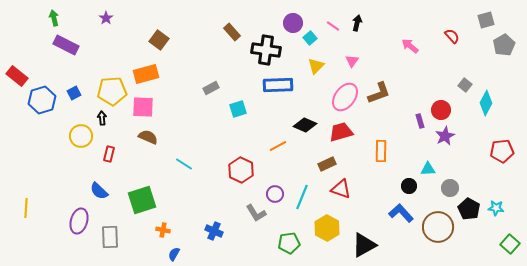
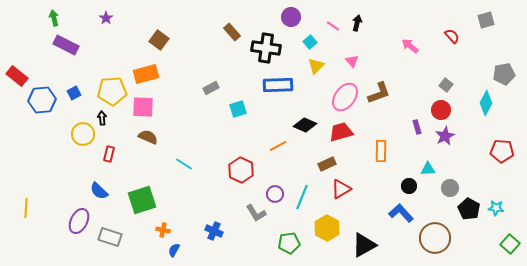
purple circle at (293, 23): moved 2 px left, 6 px up
cyan square at (310, 38): moved 4 px down
gray pentagon at (504, 45): moved 29 px down; rotated 20 degrees clockwise
black cross at (266, 50): moved 2 px up
pink triangle at (352, 61): rotated 16 degrees counterclockwise
gray square at (465, 85): moved 19 px left
blue hexagon at (42, 100): rotated 12 degrees clockwise
purple rectangle at (420, 121): moved 3 px left, 6 px down
yellow circle at (81, 136): moved 2 px right, 2 px up
red pentagon at (502, 151): rotated 10 degrees clockwise
red triangle at (341, 189): rotated 50 degrees counterclockwise
purple ellipse at (79, 221): rotated 10 degrees clockwise
brown circle at (438, 227): moved 3 px left, 11 px down
gray rectangle at (110, 237): rotated 70 degrees counterclockwise
blue semicircle at (174, 254): moved 4 px up
